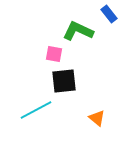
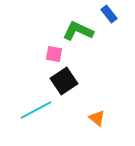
black square: rotated 28 degrees counterclockwise
